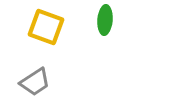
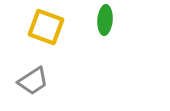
gray trapezoid: moved 2 px left, 1 px up
